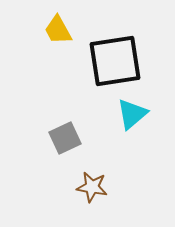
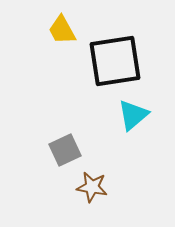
yellow trapezoid: moved 4 px right
cyan triangle: moved 1 px right, 1 px down
gray square: moved 12 px down
